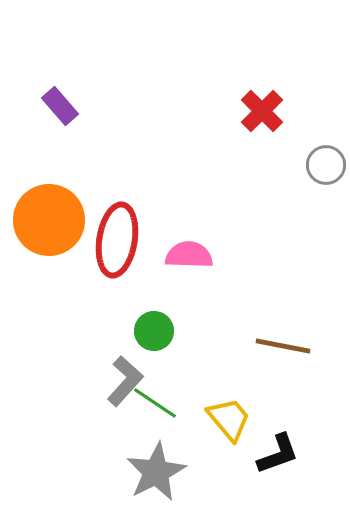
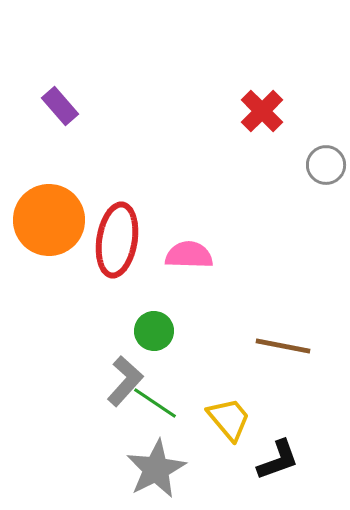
black L-shape: moved 6 px down
gray star: moved 3 px up
